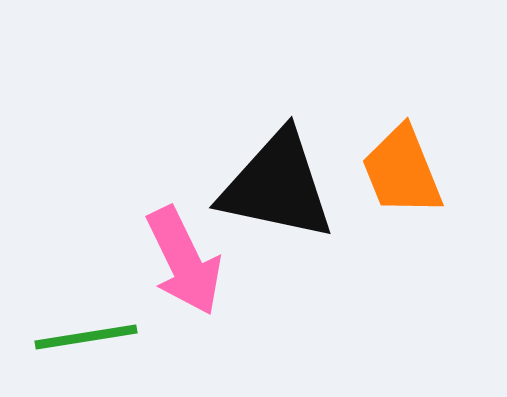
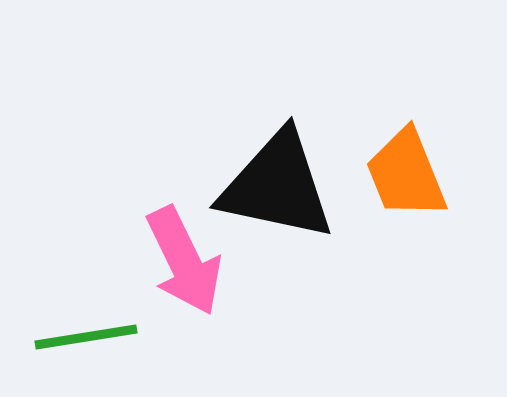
orange trapezoid: moved 4 px right, 3 px down
